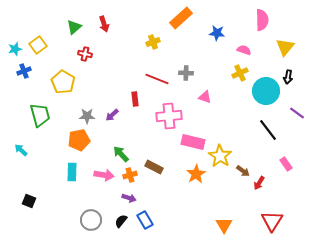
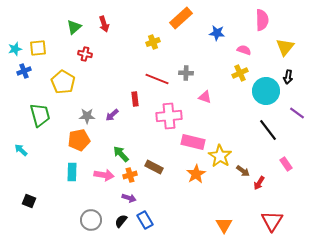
yellow square at (38, 45): moved 3 px down; rotated 30 degrees clockwise
